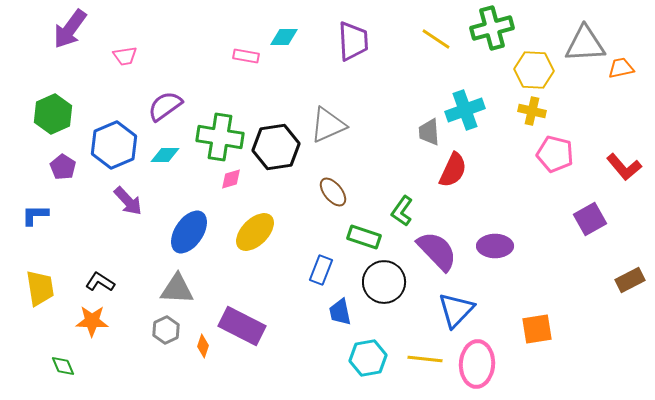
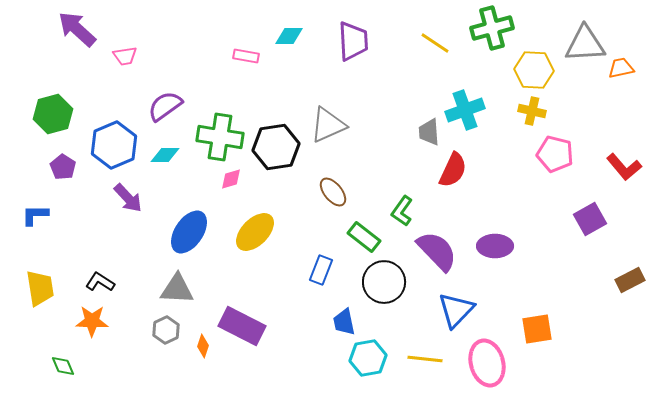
purple arrow at (70, 29): moved 7 px right; rotated 96 degrees clockwise
cyan diamond at (284, 37): moved 5 px right, 1 px up
yellow line at (436, 39): moved 1 px left, 4 px down
green hexagon at (53, 114): rotated 9 degrees clockwise
purple arrow at (128, 201): moved 3 px up
green rectangle at (364, 237): rotated 20 degrees clockwise
blue trapezoid at (340, 312): moved 4 px right, 10 px down
pink ellipse at (477, 364): moved 10 px right, 1 px up; rotated 18 degrees counterclockwise
